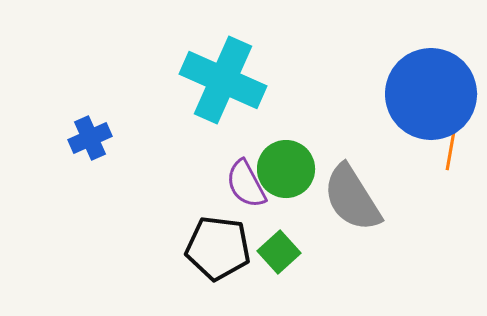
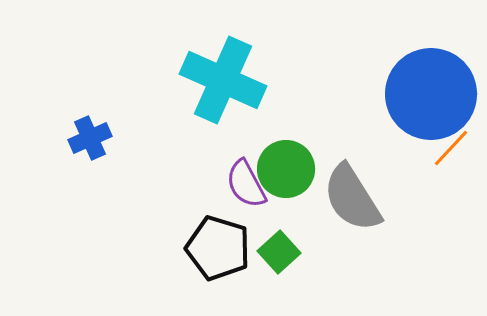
orange line: rotated 33 degrees clockwise
black pentagon: rotated 10 degrees clockwise
